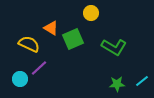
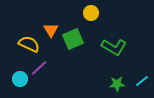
orange triangle: moved 2 px down; rotated 28 degrees clockwise
